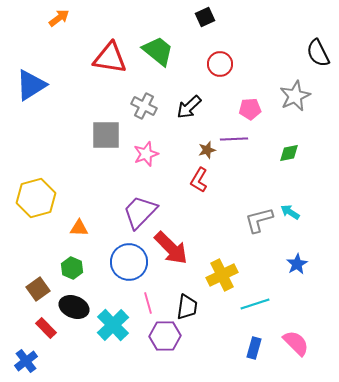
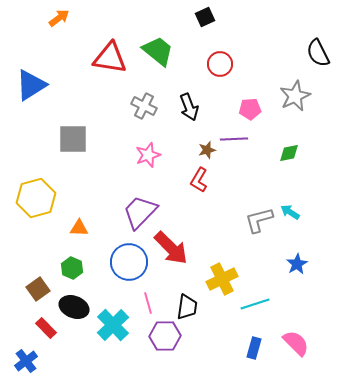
black arrow: rotated 68 degrees counterclockwise
gray square: moved 33 px left, 4 px down
pink star: moved 2 px right, 1 px down
yellow cross: moved 4 px down
